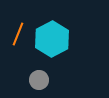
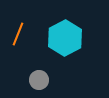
cyan hexagon: moved 13 px right, 1 px up
